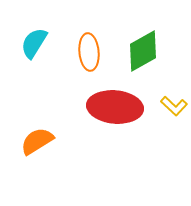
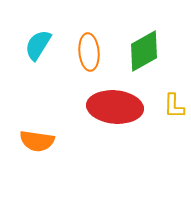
cyan semicircle: moved 4 px right, 2 px down
green diamond: moved 1 px right
yellow L-shape: rotated 48 degrees clockwise
orange semicircle: rotated 140 degrees counterclockwise
